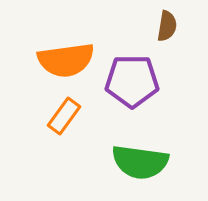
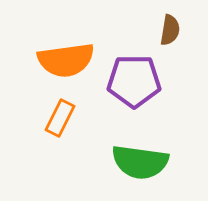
brown semicircle: moved 3 px right, 4 px down
purple pentagon: moved 2 px right
orange rectangle: moved 4 px left, 2 px down; rotated 9 degrees counterclockwise
